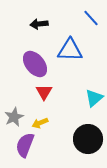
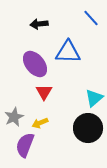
blue triangle: moved 2 px left, 2 px down
black circle: moved 11 px up
